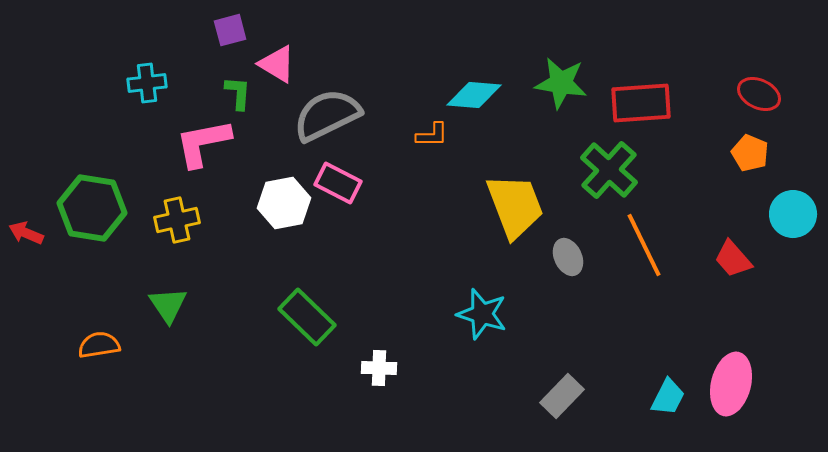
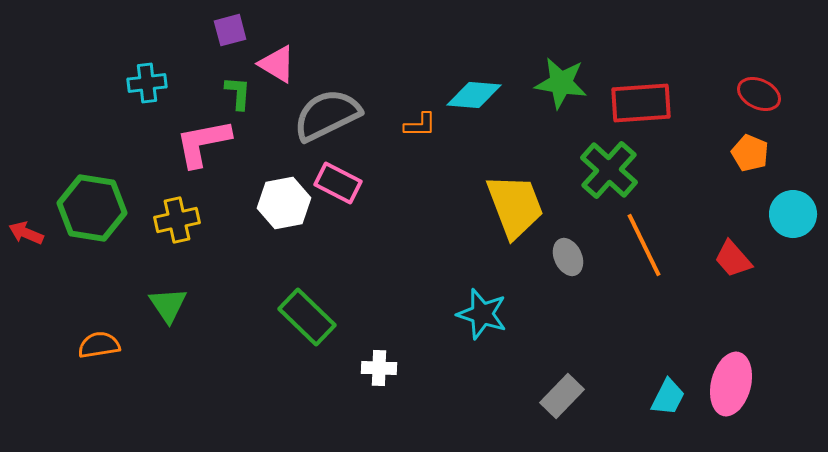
orange L-shape: moved 12 px left, 10 px up
